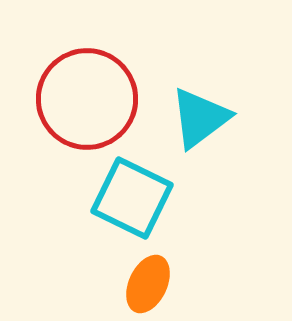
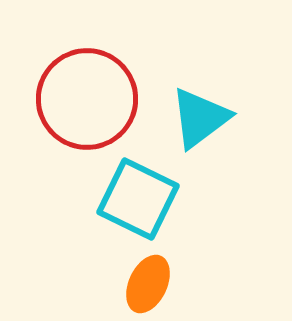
cyan square: moved 6 px right, 1 px down
